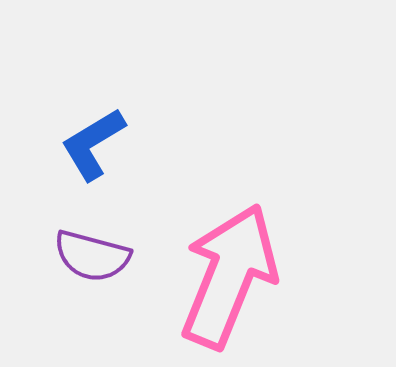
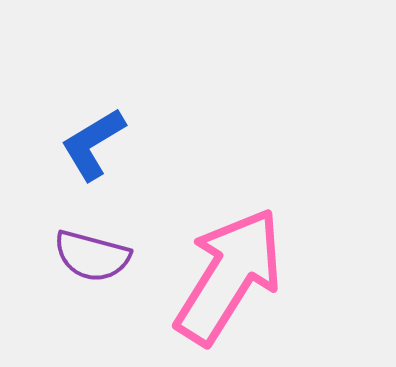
pink arrow: rotated 10 degrees clockwise
